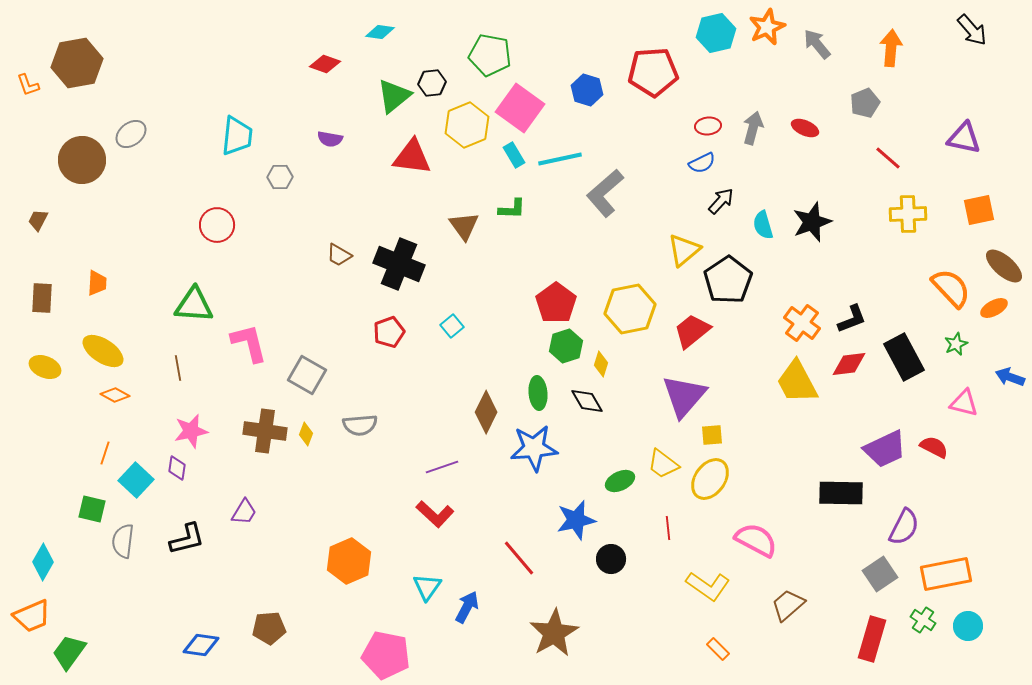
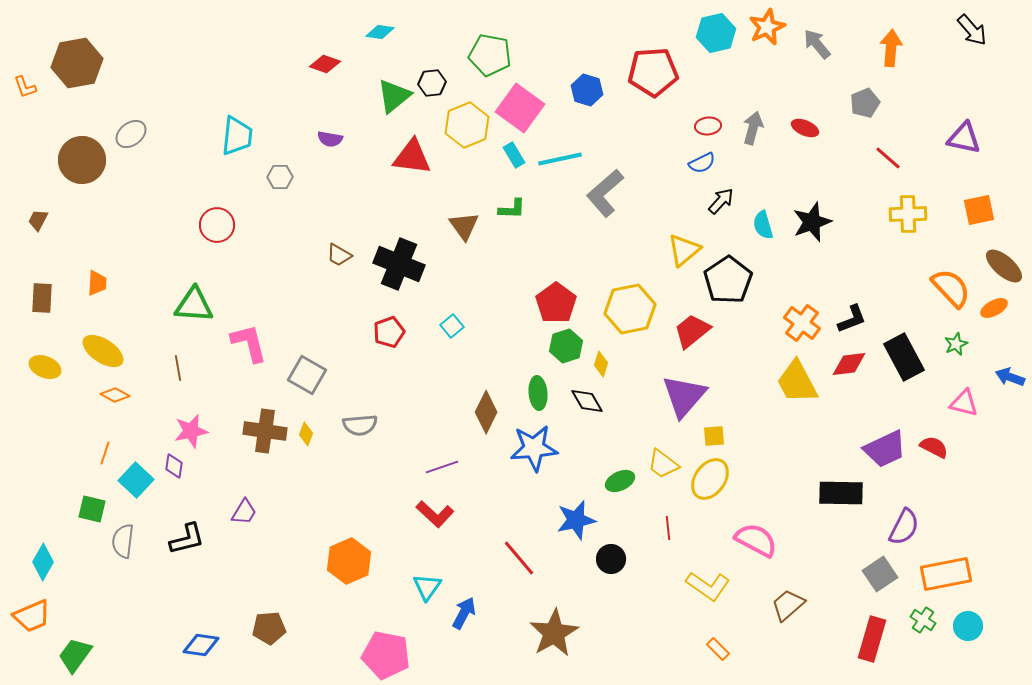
orange L-shape at (28, 85): moved 3 px left, 2 px down
yellow square at (712, 435): moved 2 px right, 1 px down
purple diamond at (177, 468): moved 3 px left, 2 px up
blue arrow at (467, 607): moved 3 px left, 6 px down
green trapezoid at (69, 652): moved 6 px right, 3 px down
